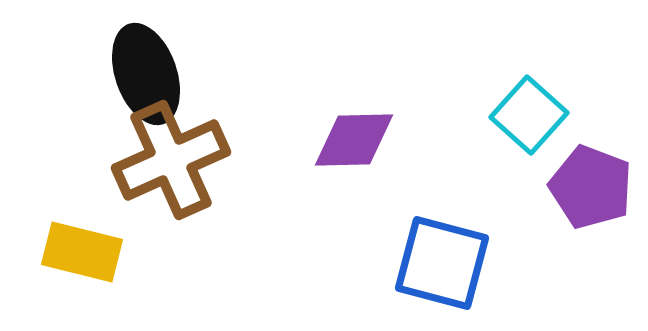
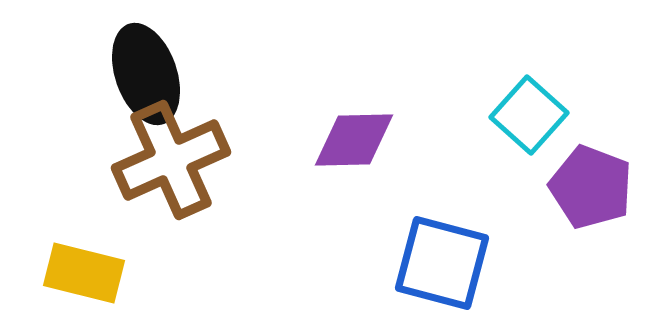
yellow rectangle: moved 2 px right, 21 px down
